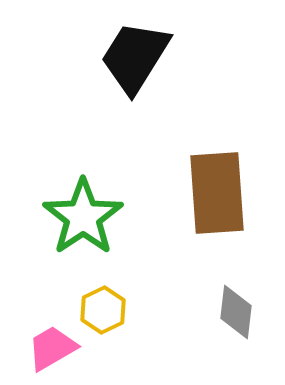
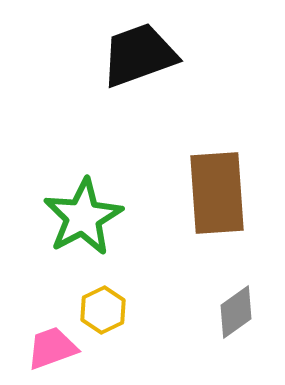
black trapezoid: moved 4 px right, 2 px up; rotated 38 degrees clockwise
green star: rotated 6 degrees clockwise
gray diamond: rotated 48 degrees clockwise
pink trapezoid: rotated 10 degrees clockwise
